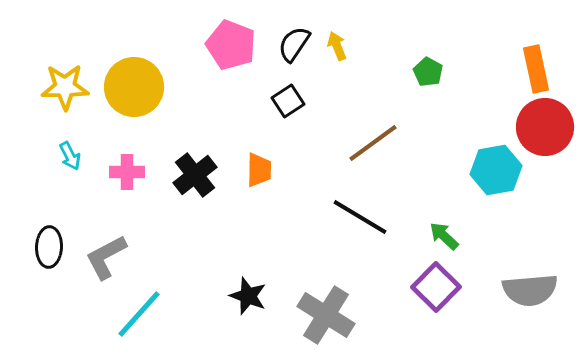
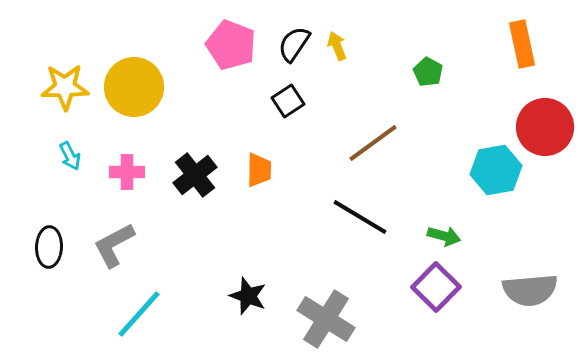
orange rectangle: moved 14 px left, 25 px up
green arrow: rotated 152 degrees clockwise
gray L-shape: moved 8 px right, 12 px up
gray cross: moved 4 px down
